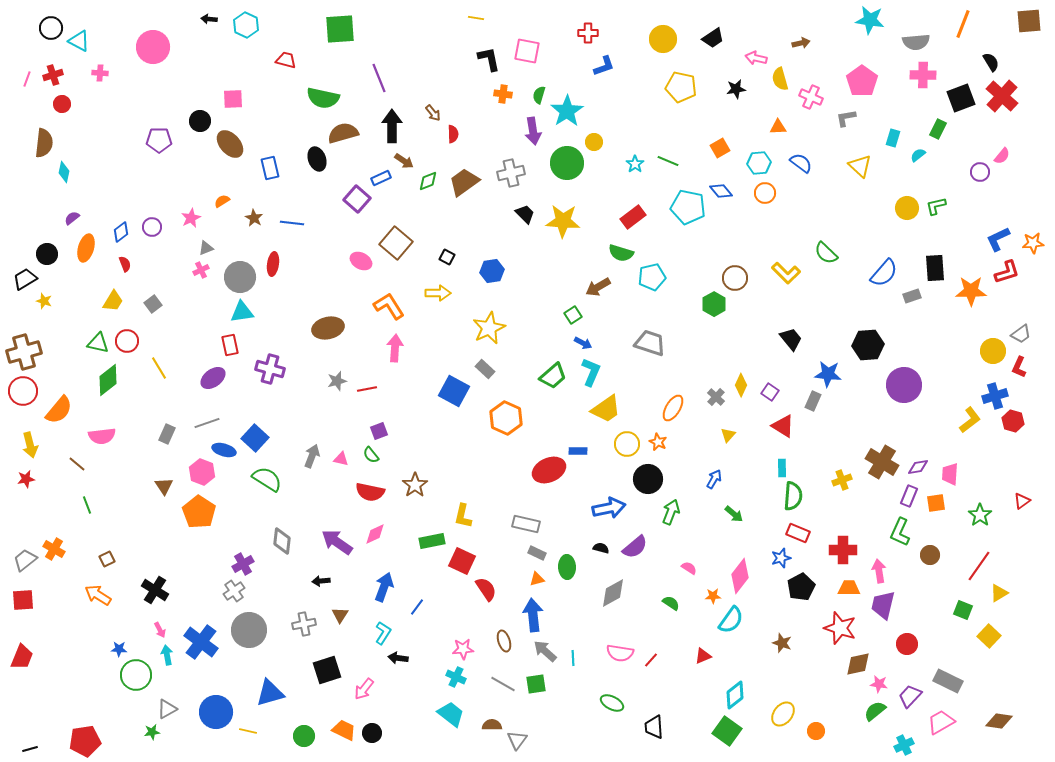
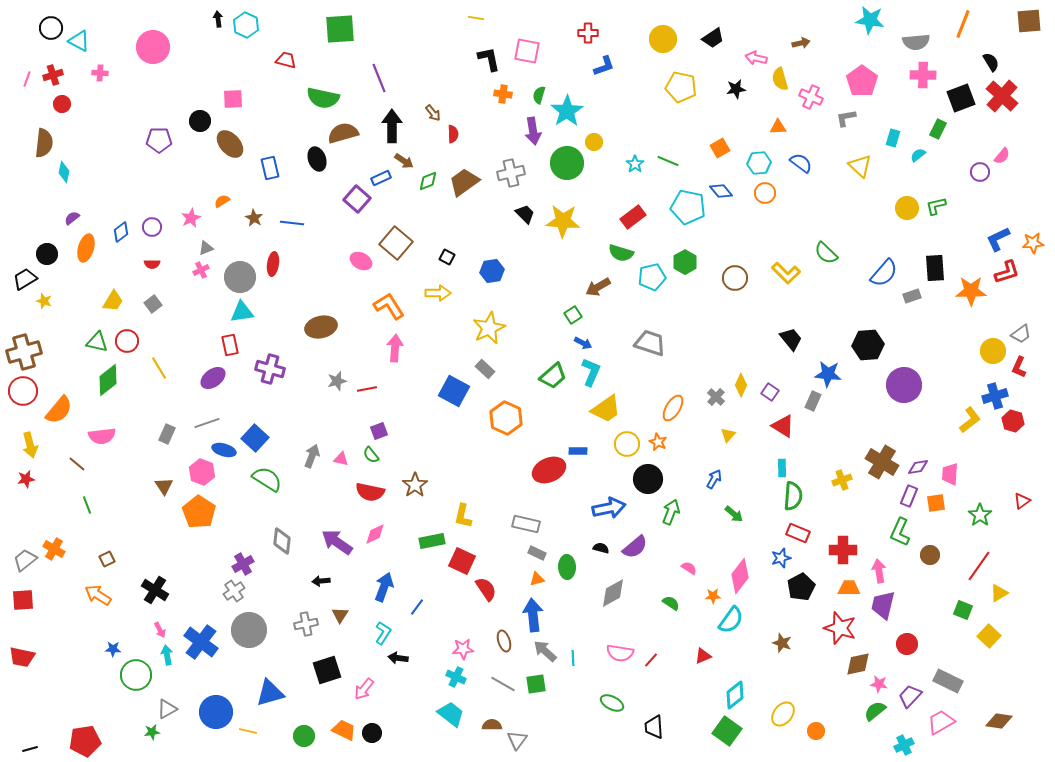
black arrow at (209, 19): moved 9 px right; rotated 77 degrees clockwise
red semicircle at (125, 264): moved 27 px right; rotated 112 degrees clockwise
green hexagon at (714, 304): moved 29 px left, 42 px up
brown ellipse at (328, 328): moved 7 px left, 1 px up
green triangle at (98, 343): moved 1 px left, 1 px up
gray cross at (304, 624): moved 2 px right
blue star at (119, 649): moved 6 px left
red trapezoid at (22, 657): rotated 80 degrees clockwise
